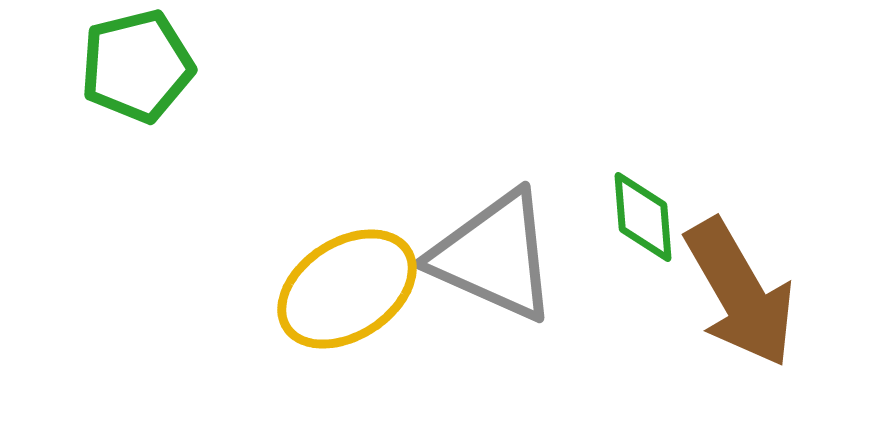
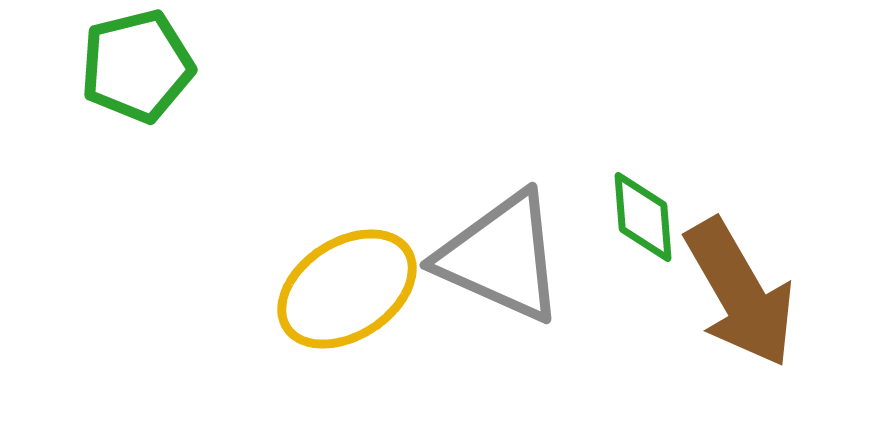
gray triangle: moved 7 px right, 1 px down
